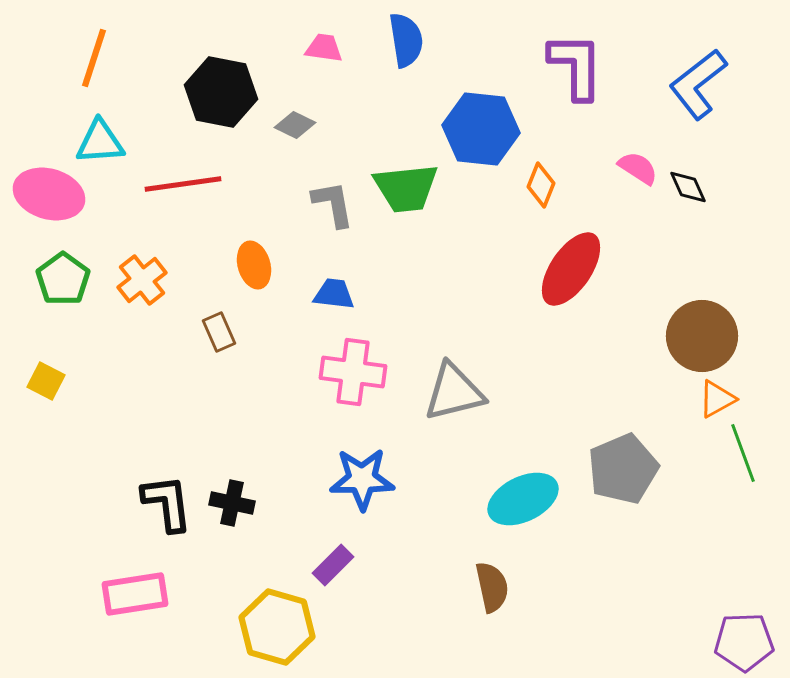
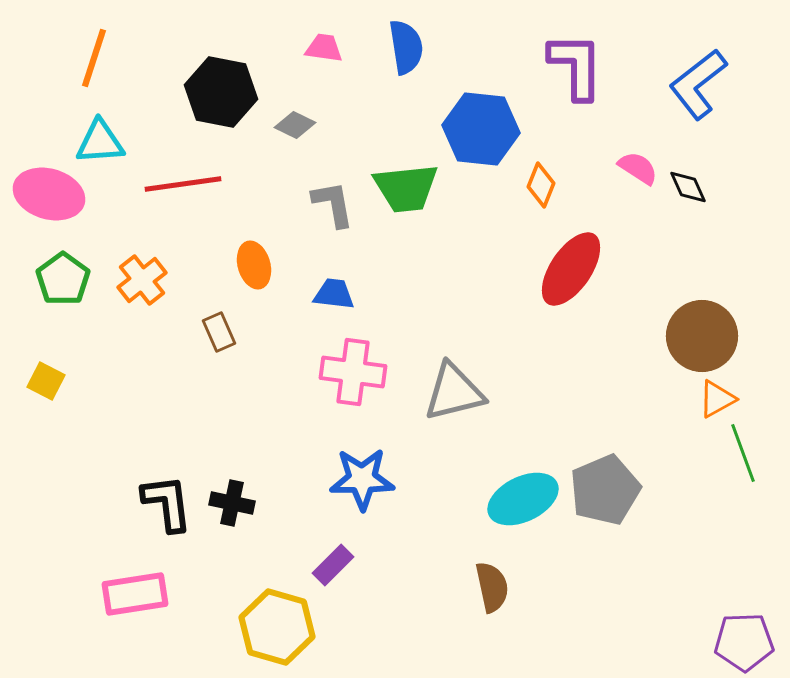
blue semicircle: moved 7 px down
gray pentagon: moved 18 px left, 21 px down
